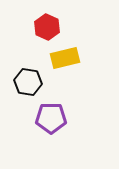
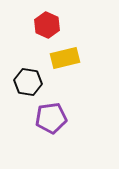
red hexagon: moved 2 px up
purple pentagon: rotated 8 degrees counterclockwise
